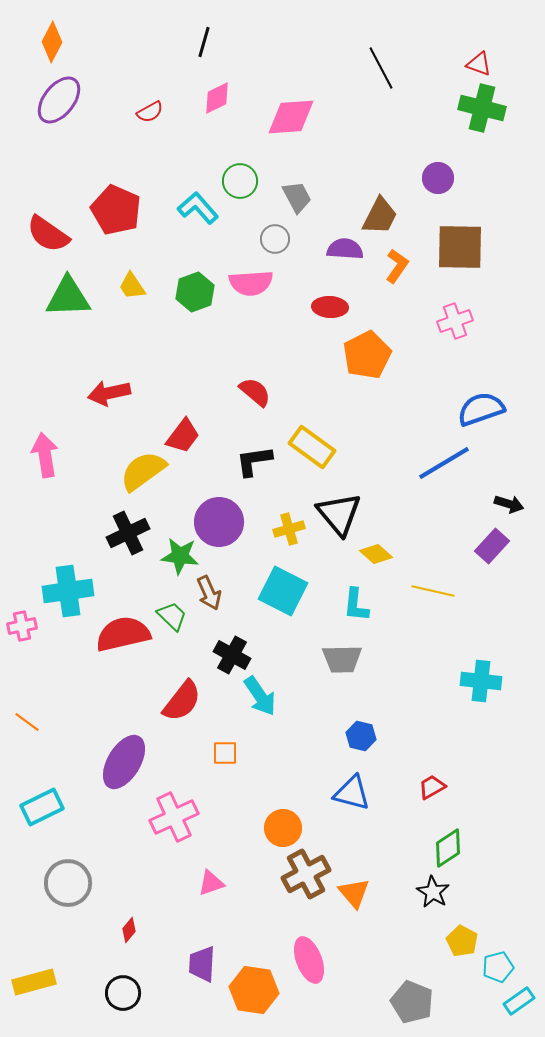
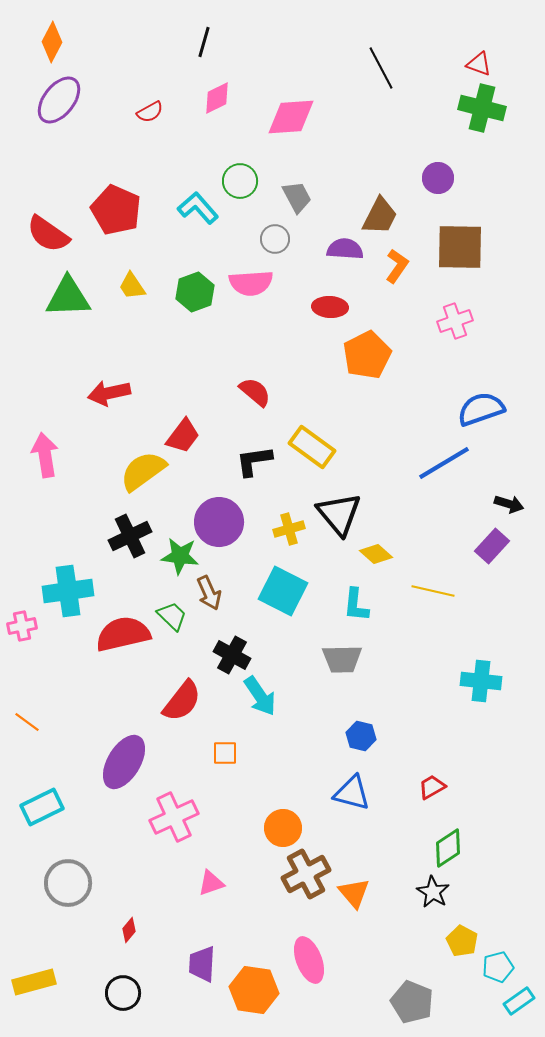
black cross at (128, 533): moved 2 px right, 3 px down
